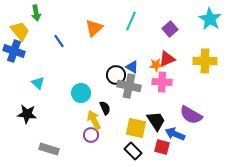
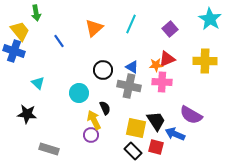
cyan line: moved 3 px down
black circle: moved 13 px left, 5 px up
cyan circle: moved 2 px left
red square: moved 6 px left
